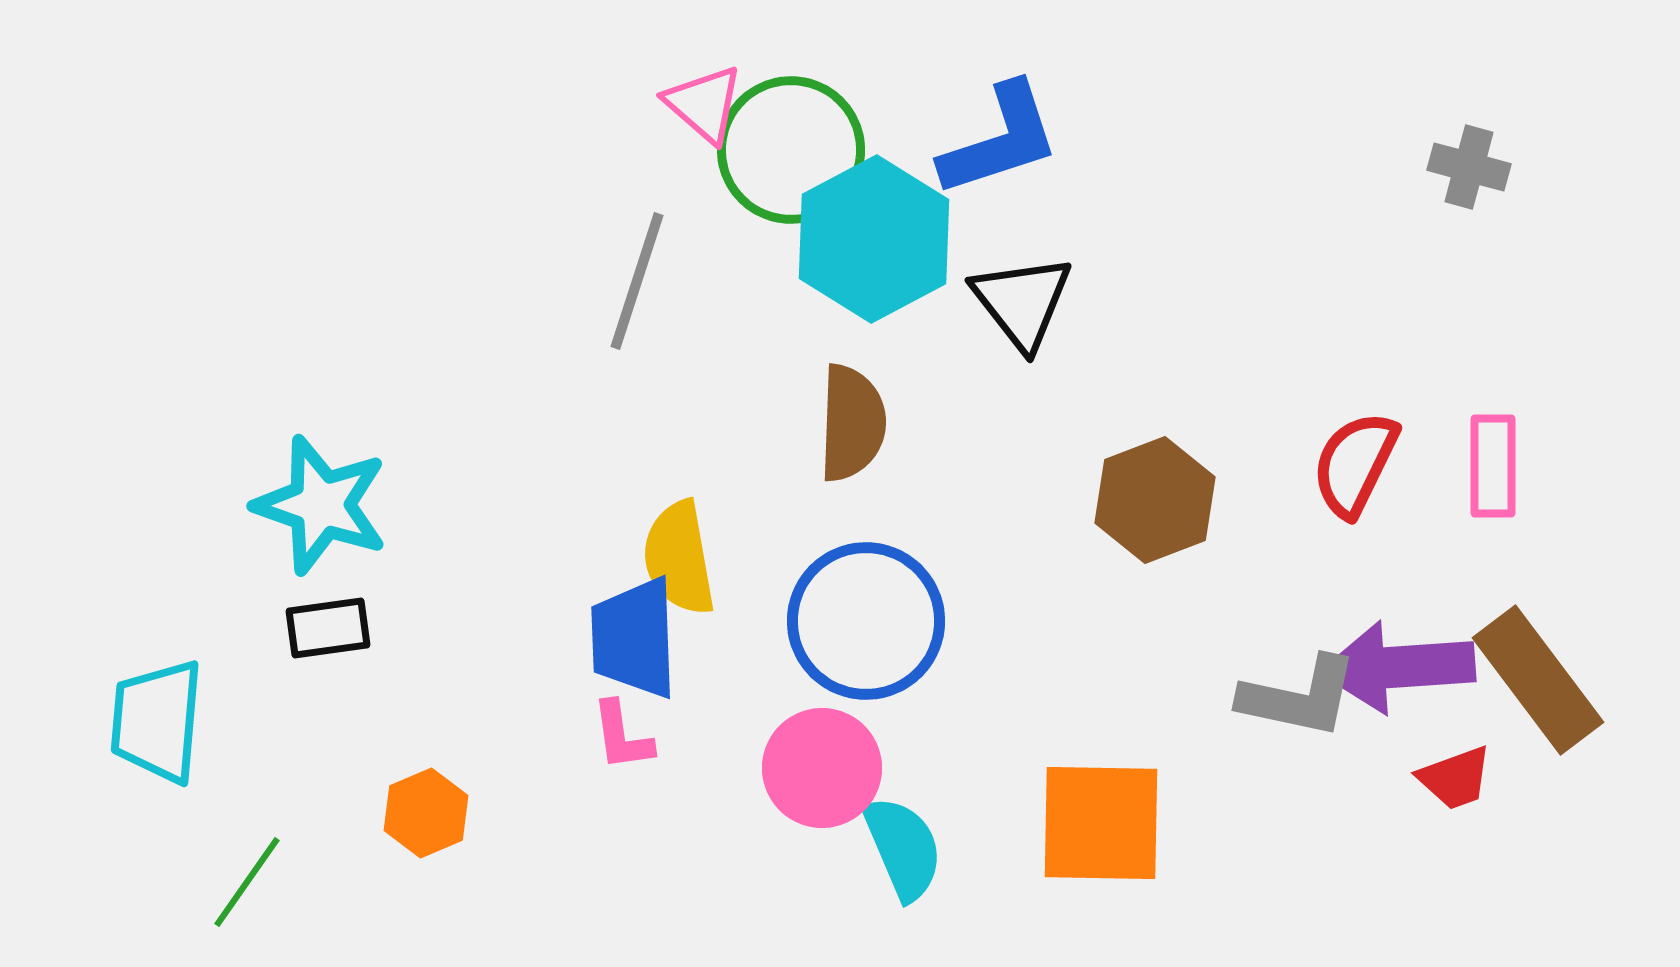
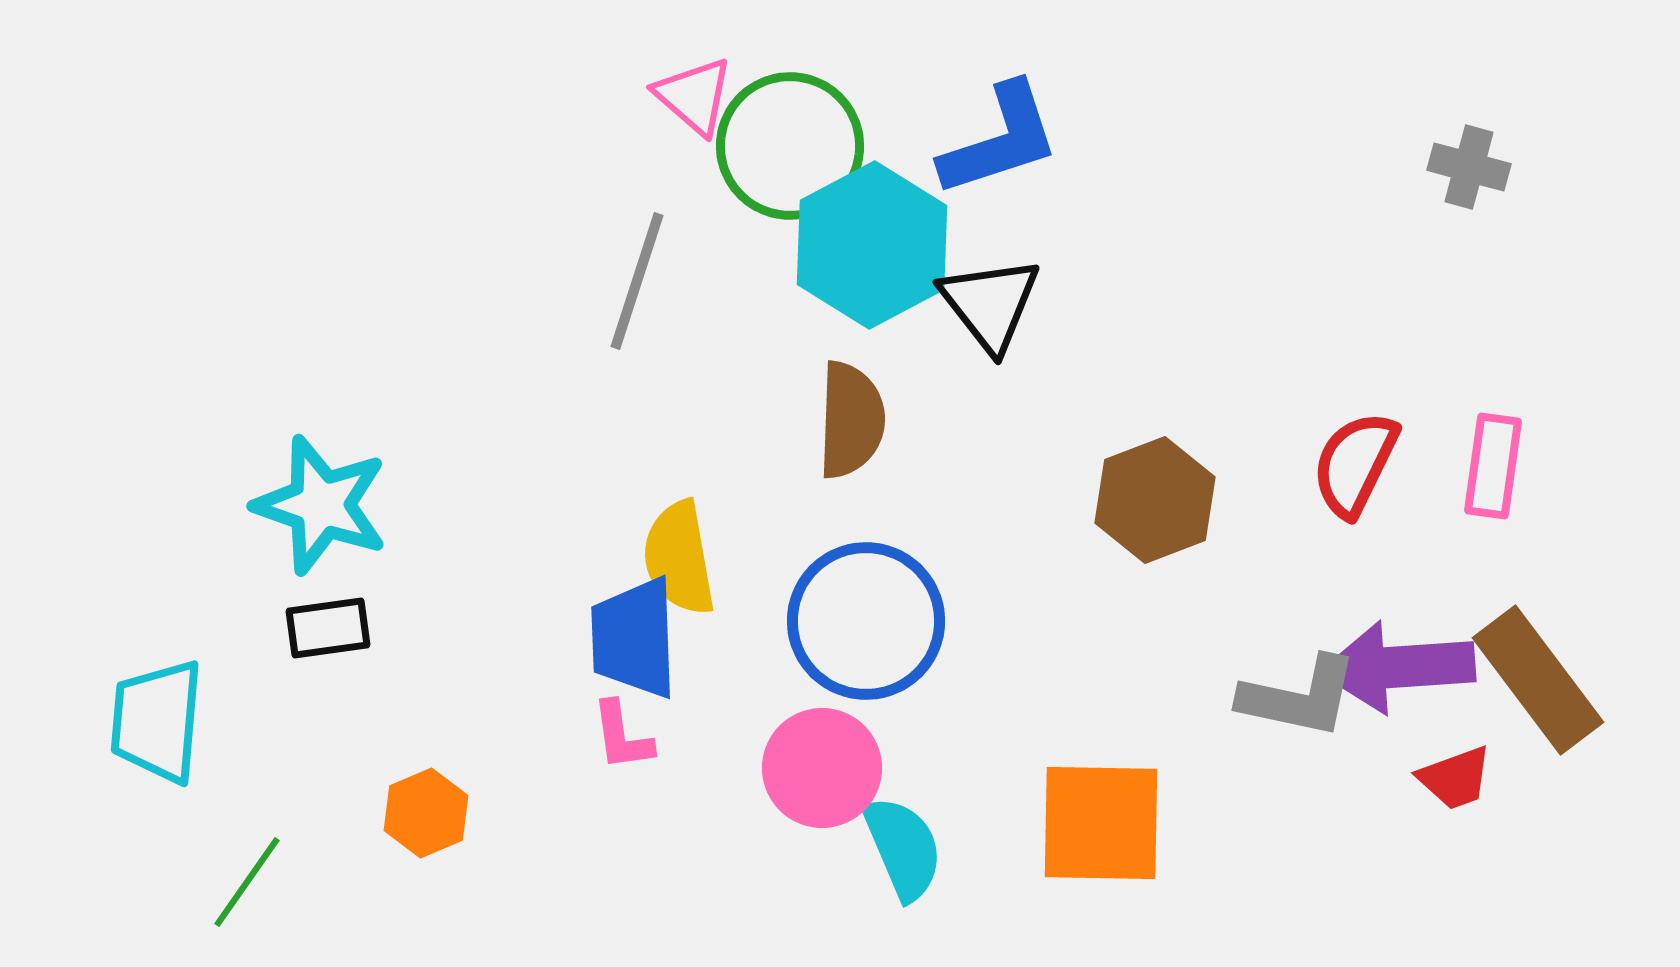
pink triangle: moved 10 px left, 8 px up
green circle: moved 1 px left, 4 px up
cyan hexagon: moved 2 px left, 6 px down
black triangle: moved 32 px left, 2 px down
brown semicircle: moved 1 px left, 3 px up
pink rectangle: rotated 8 degrees clockwise
